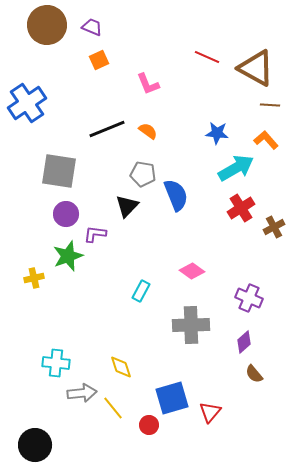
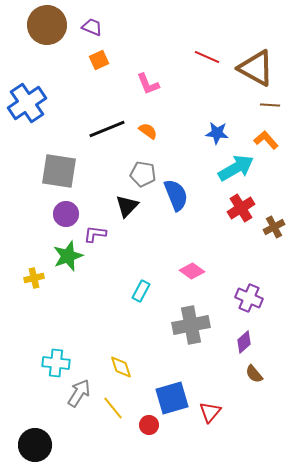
gray cross: rotated 9 degrees counterclockwise
gray arrow: moved 3 px left; rotated 52 degrees counterclockwise
